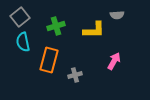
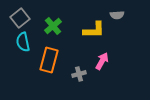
gray square: moved 1 px down
green cross: moved 3 px left; rotated 24 degrees counterclockwise
pink arrow: moved 12 px left
gray cross: moved 4 px right, 1 px up
